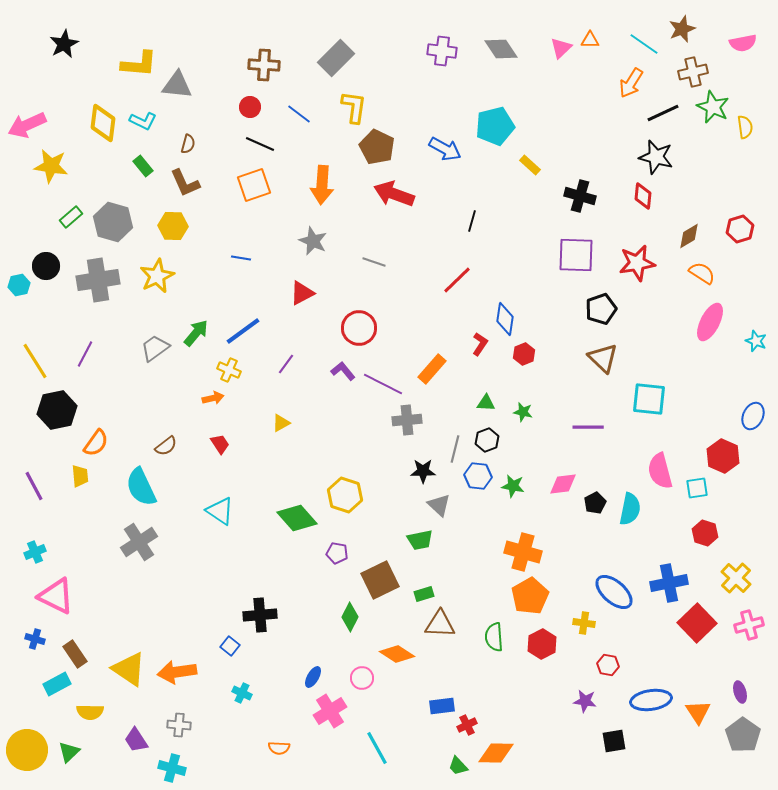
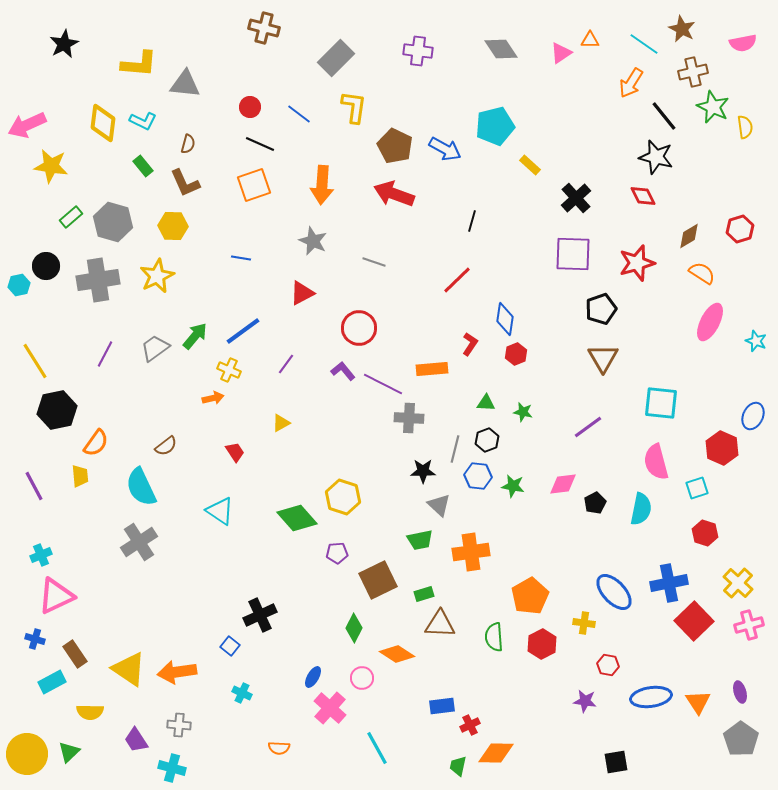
brown star at (682, 29): rotated 24 degrees counterclockwise
pink triangle at (561, 48): moved 5 px down; rotated 10 degrees clockwise
purple cross at (442, 51): moved 24 px left
brown cross at (264, 65): moved 37 px up; rotated 12 degrees clockwise
gray triangle at (177, 85): moved 8 px right, 1 px up
black line at (663, 113): moved 1 px right, 3 px down; rotated 76 degrees clockwise
brown pentagon at (377, 147): moved 18 px right, 1 px up
black cross at (580, 196): moved 4 px left, 2 px down; rotated 32 degrees clockwise
red diamond at (643, 196): rotated 32 degrees counterclockwise
purple square at (576, 255): moved 3 px left, 1 px up
red star at (637, 263): rotated 6 degrees counterclockwise
green arrow at (196, 333): moved 1 px left, 3 px down
red L-shape at (480, 344): moved 10 px left
purple line at (85, 354): moved 20 px right
red hexagon at (524, 354): moved 8 px left
brown triangle at (603, 358): rotated 16 degrees clockwise
orange rectangle at (432, 369): rotated 44 degrees clockwise
cyan square at (649, 399): moved 12 px right, 4 px down
gray cross at (407, 420): moved 2 px right, 2 px up; rotated 8 degrees clockwise
purple line at (588, 427): rotated 36 degrees counterclockwise
red trapezoid at (220, 444): moved 15 px right, 8 px down
red hexagon at (723, 456): moved 1 px left, 8 px up
pink semicircle at (660, 471): moved 4 px left, 9 px up
cyan square at (697, 488): rotated 10 degrees counterclockwise
yellow hexagon at (345, 495): moved 2 px left, 2 px down
cyan semicircle at (630, 509): moved 11 px right
cyan cross at (35, 552): moved 6 px right, 3 px down
orange cross at (523, 552): moved 52 px left; rotated 24 degrees counterclockwise
purple pentagon at (337, 553): rotated 15 degrees counterclockwise
yellow cross at (736, 578): moved 2 px right, 5 px down
brown square at (380, 580): moved 2 px left
blue ellipse at (614, 592): rotated 6 degrees clockwise
pink triangle at (56, 596): rotated 51 degrees counterclockwise
black cross at (260, 615): rotated 20 degrees counterclockwise
green diamond at (350, 617): moved 4 px right, 11 px down
red square at (697, 623): moved 3 px left, 2 px up
cyan rectangle at (57, 684): moved 5 px left, 2 px up
blue ellipse at (651, 700): moved 3 px up
pink cross at (330, 711): moved 3 px up; rotated 16 degrees counterclockwise
orange triangle at (698, 712): moved 10 px up
red cross at (467, 725): moved 3 px right
gray pentagon at (743, 735): moved 2 px left, 4 px down
black square at (614, 741): moved 2 px right, 21 px down
yellow circle at (27, 750): moved 4 px down
green trapezoid at (458, 766): rotated 55 degrees clockwise
